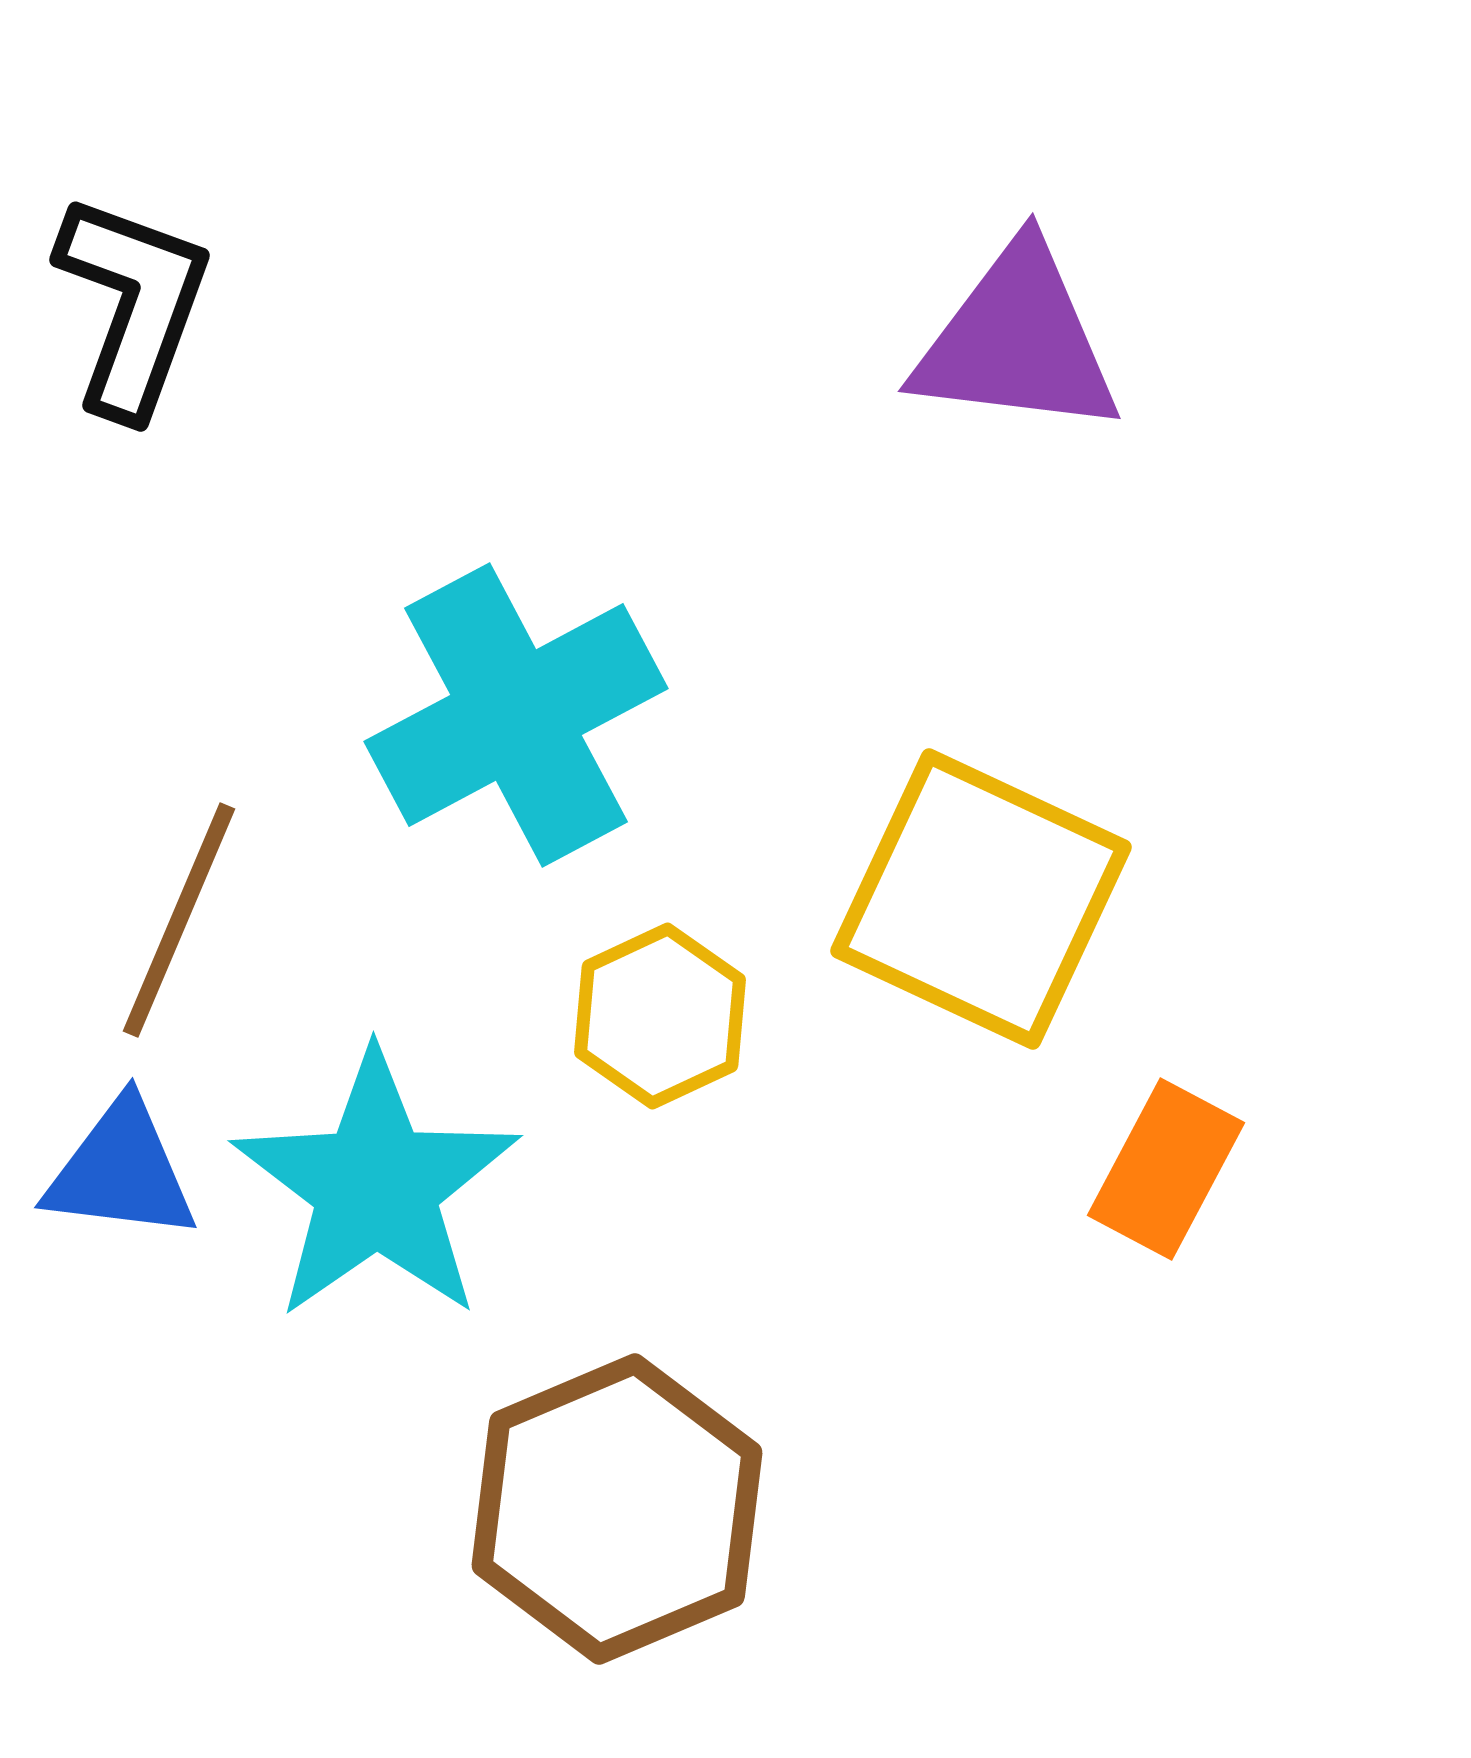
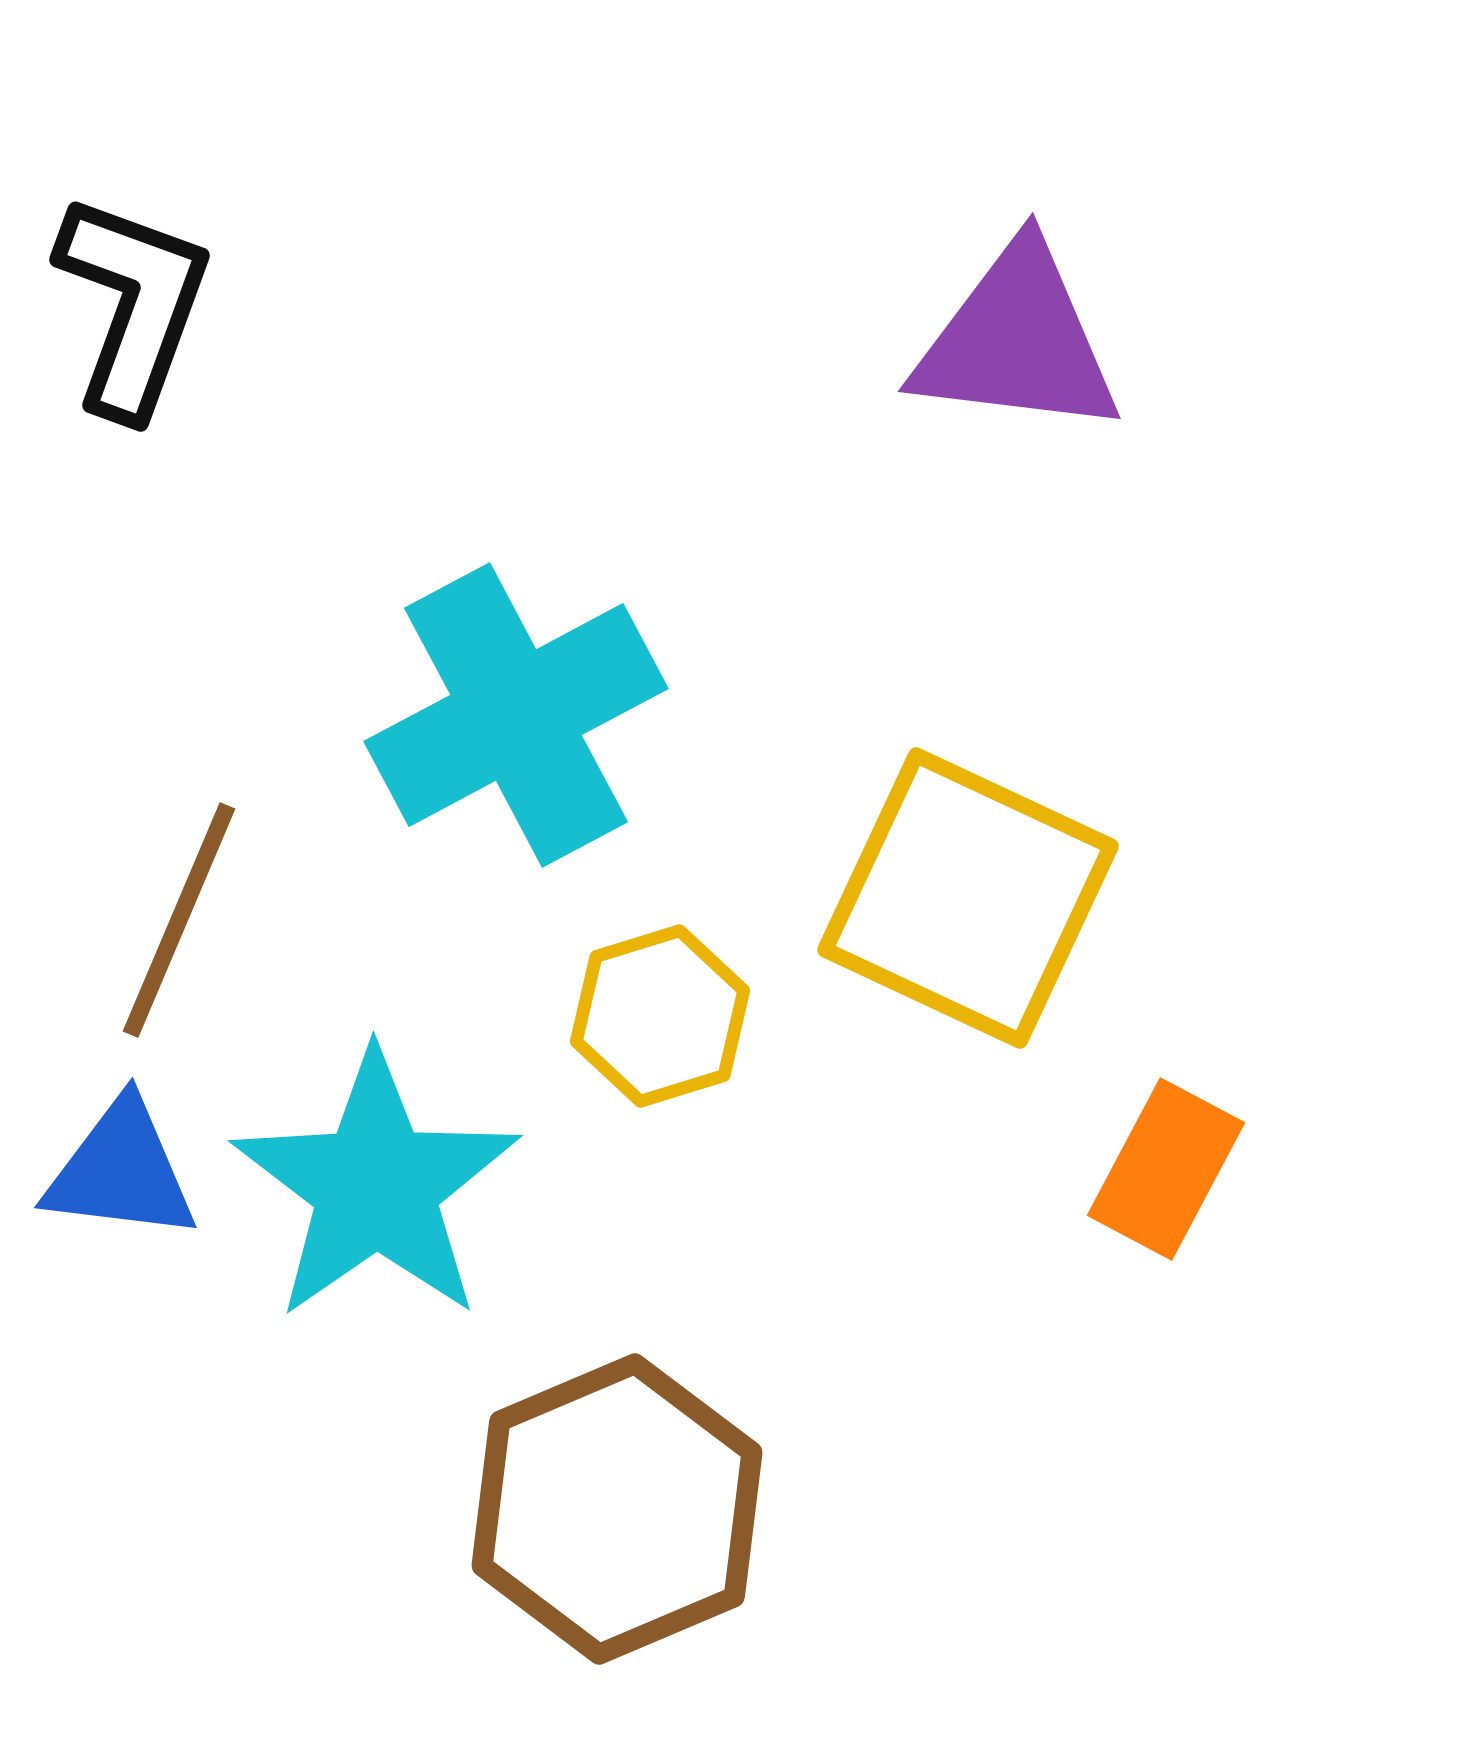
yellow square: moved 13 px left, 1 px up
yellow hexagon: rotated 8 degrees clockwise
